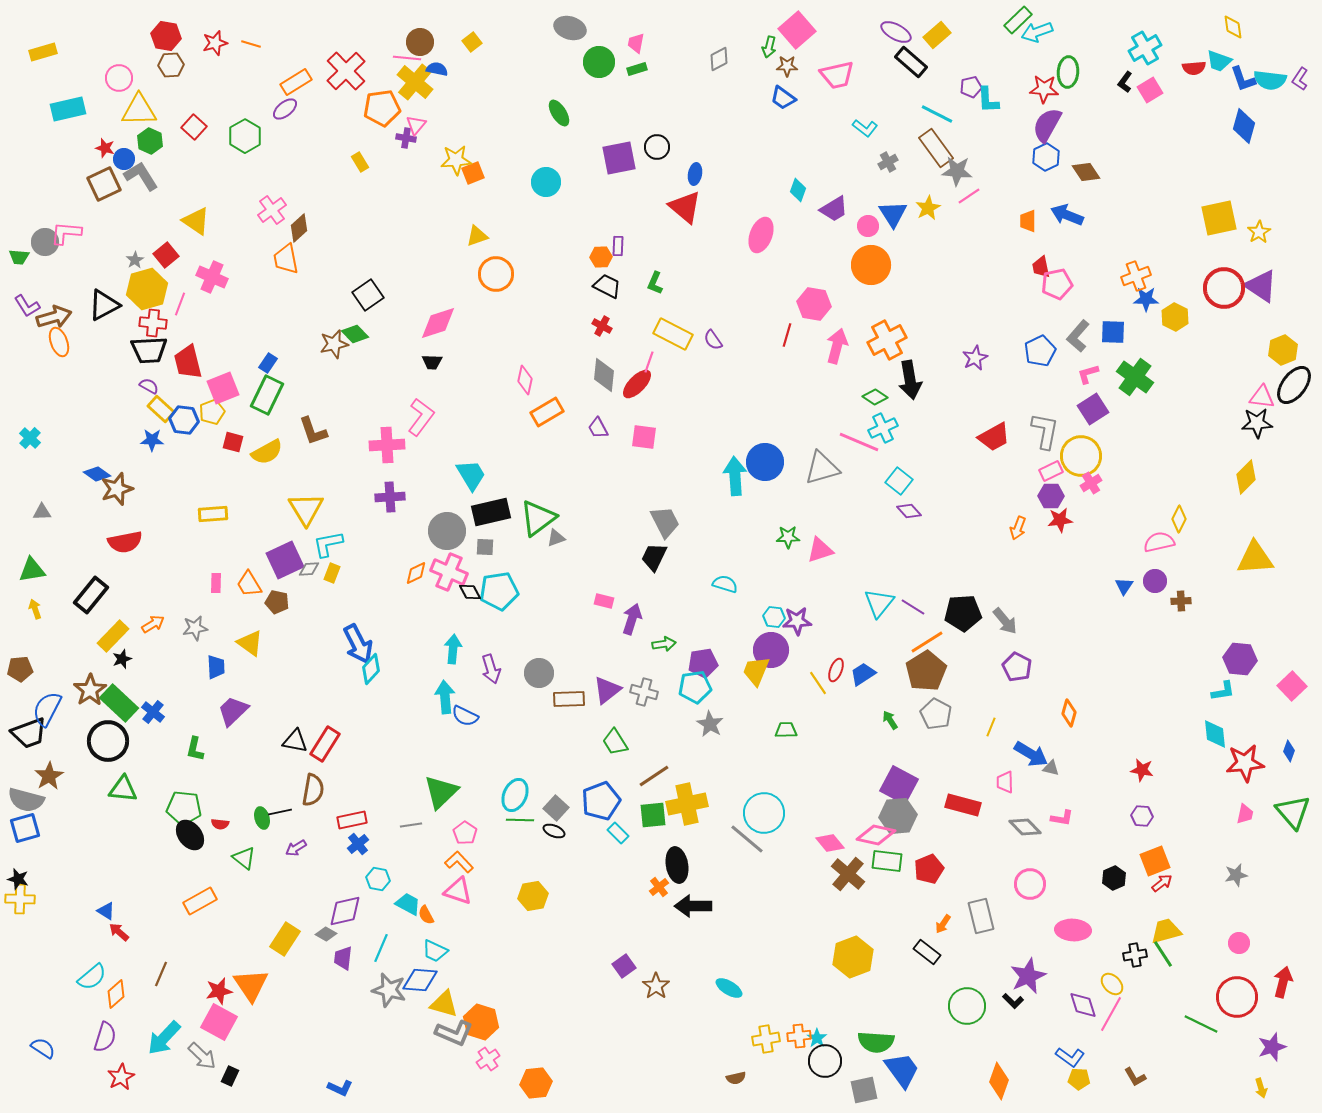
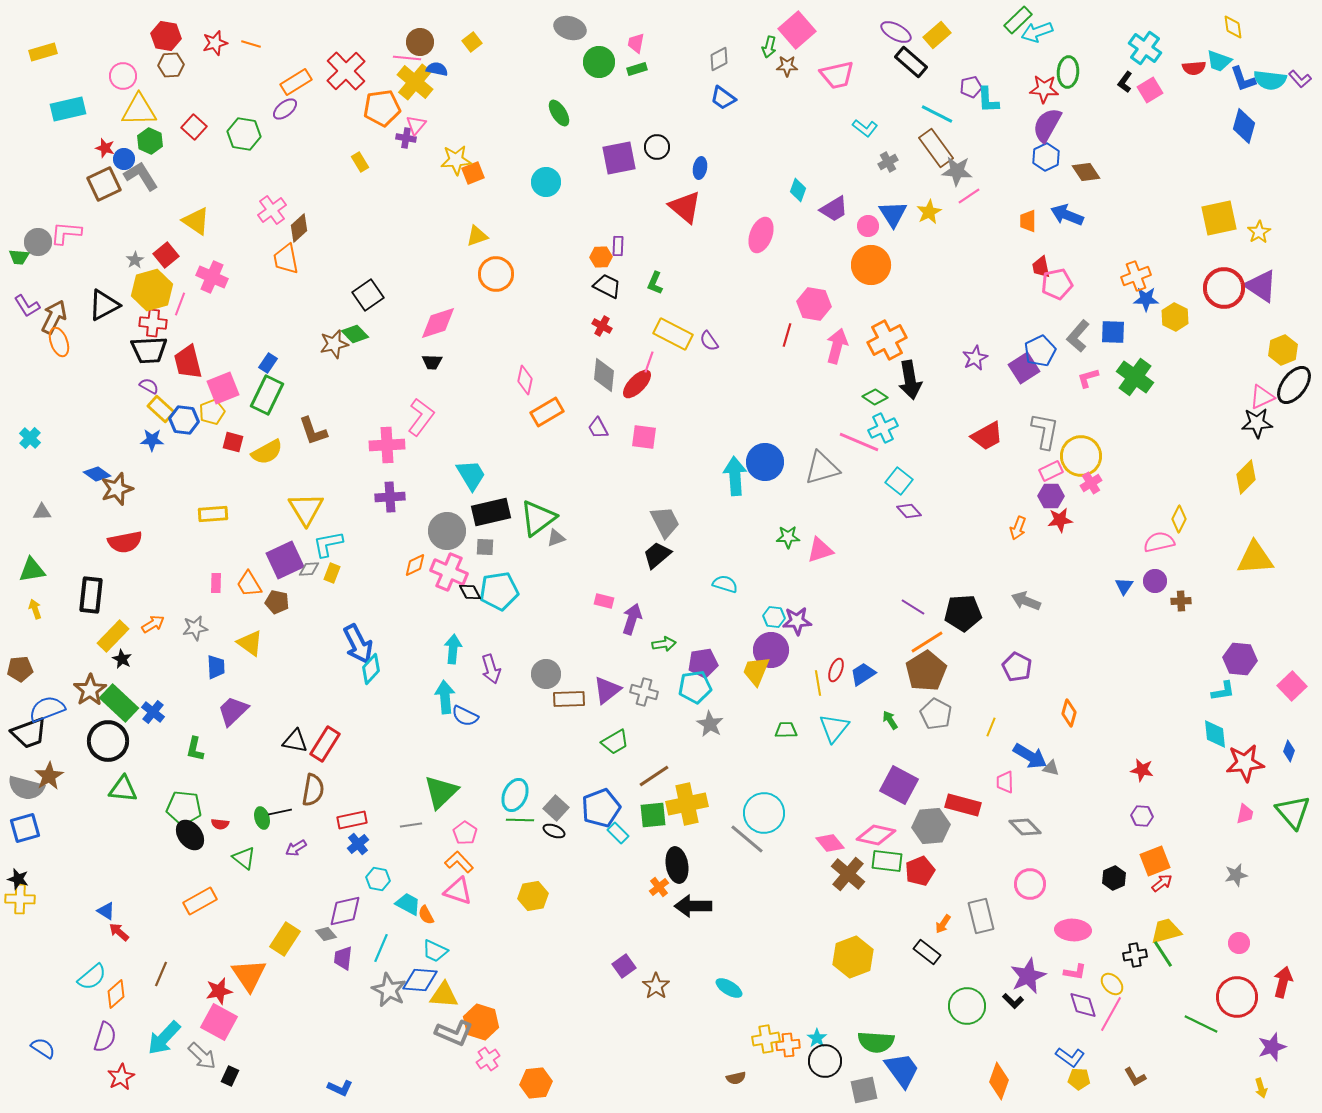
cyan cross at (1145, 48): rotated 24 degrees counterclockwise
pink circle at (119, 78): moved 4 px right, 2 px up
purple L-shape at (1300, 79): rotated 75 degrees counterclockwise
blue trapezoid at (783, 98): moved 60 px left
green hexagon at (245, 136): moved 1 px left, 2 px up; rotated 20 degrees counterclockwise
blue ellipse at (695, 174): moved 5 px right, 6 px up
yellow star at (928, 208): moved 1 px right, 4 px down
gray circle at (45, 242): moved 7 px left
yellow hexagon at (147, 289): moved 5 px right, 1 px down
brown arrow at (54, 317): rotated 48 degrees counterclockwise
purple semicircle at (713, 340): moved 4 px left, 1 px down
pink L-shape at (1088, 374): moved 4 px down
pink triangle at (1262, 397): rotated 32 degrees counterclockwise
purple square at (1093, 409): moved 69 px left, 41 px up
red trapezoid at (994, 437): moved 7 px left, 1 px up
black trapezoid at (654, 557): moved 3 px right, 2 px up; rotated 24 degrees clockwise
orange diamond at (416, 573): moved 1 px left, 8 px up
black rectangle at (91, 595): rotated 33 degrees counterclockwise
cyan triangle at (879, 603): moved 45 px left, 125 px down
gray arrow at (1005, 621): moved 21 px right, 20 px up; rotated 152 degrees clockwise
black star at (122, 659): rotated 24 degrees counterclockwise
gray circle at (539, 673): moved 7 px right, 1 px down
yellow line at (818, 683): rotated 25 degrees clockwise
blue semicircle at (47, 709): rotated 42 degrees clockwise
green trapezoid at (615, 742): rotated 88 degrees counterclockwise
blue arrow at (1031, 754): moved 1 px left, 2 px down
gray semicircle at (26, 800): moved 12 px up
blue pentagon at (601, 801): moved 7 px down
gray hexagon at (898, 816): moved 33 px right, 10 px down
pink L-shape at (1062, 818): moved 13 px right, 154 px down
red pentagon at (929, 869): moved 9 px left, 2 px down
gray diamond at (326, 934): rotated 20 degrees clockwise
orange triangle at (251, 985): moved 2 px left, 10 px up
gray star at (389, 990): rotated 12 degrees clockwise
yellow triangle at (444, 1004): moved 9 px up; rotated 12 degrees counterclockwise
orange cross at (799, 1036): moved 11 px left, 9 px down
